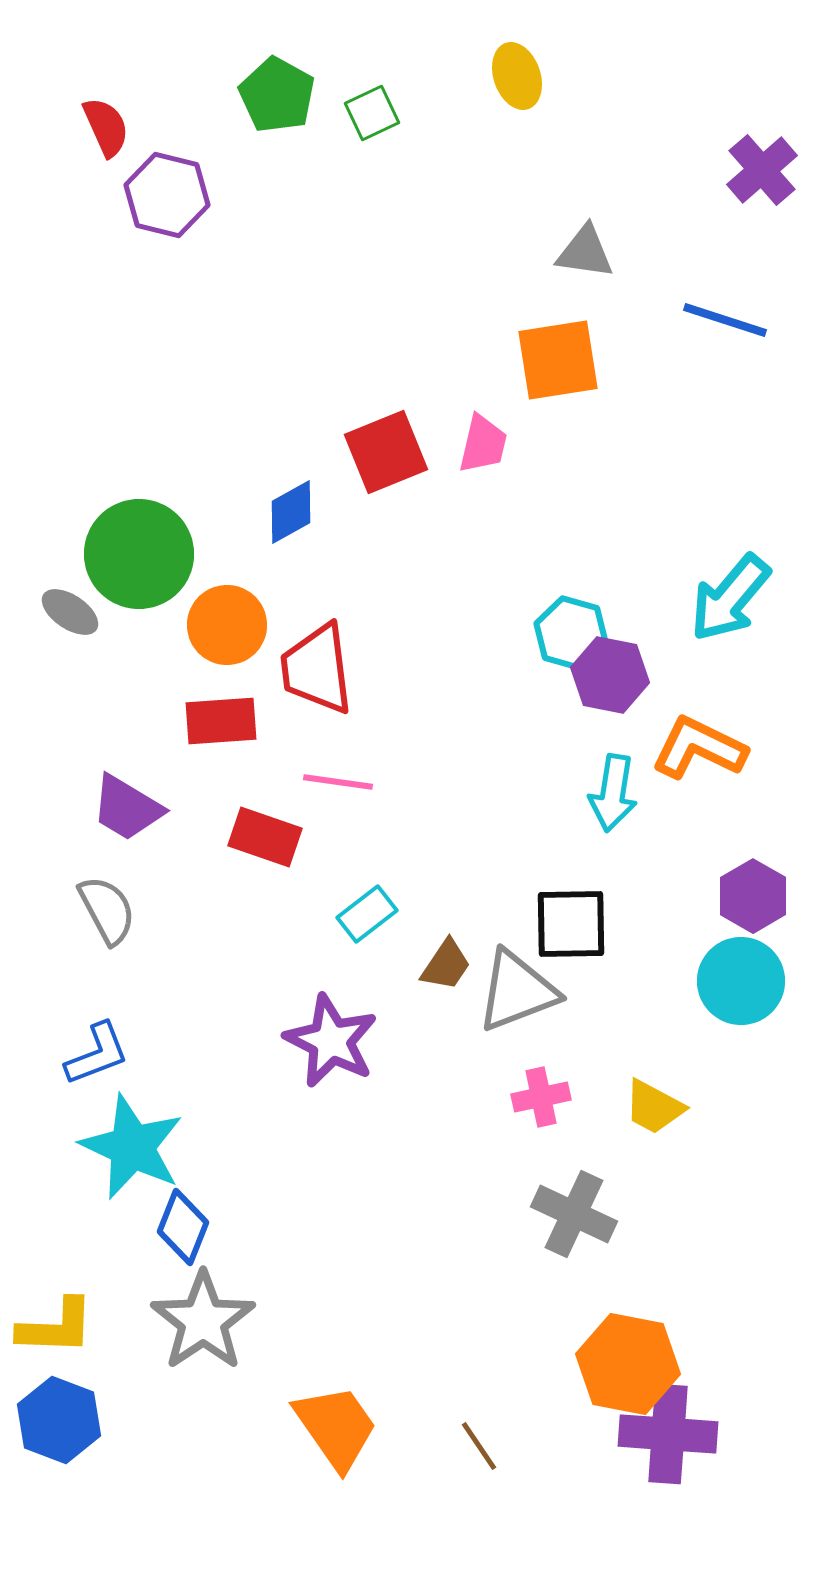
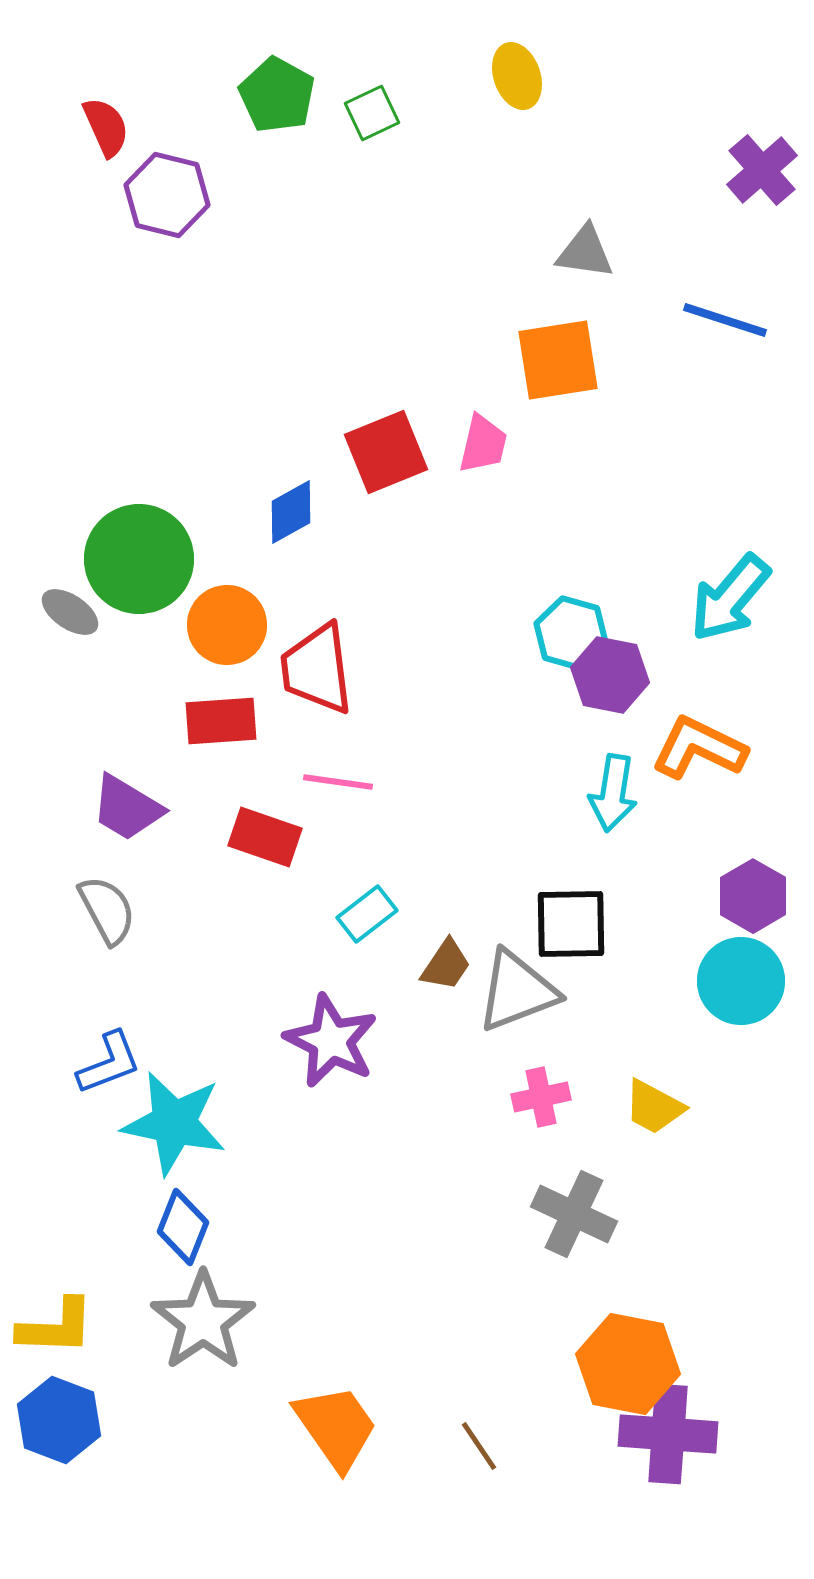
green circle at (139, 554): moved 5 px down
blue L-shape at (97, 1054): moved 12 px right, 9 px down
cyan star at (132, 1147): moved 42 px right, 24 px up; rotated 13 degrees counterclockwise
